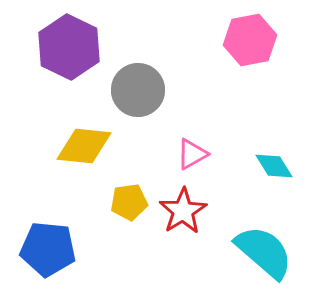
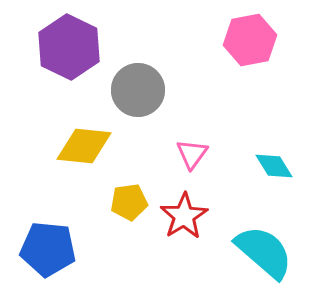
pink triangle: rotated 24 degrees counterclockwise
red star: moved 1 px right, 5 px down
